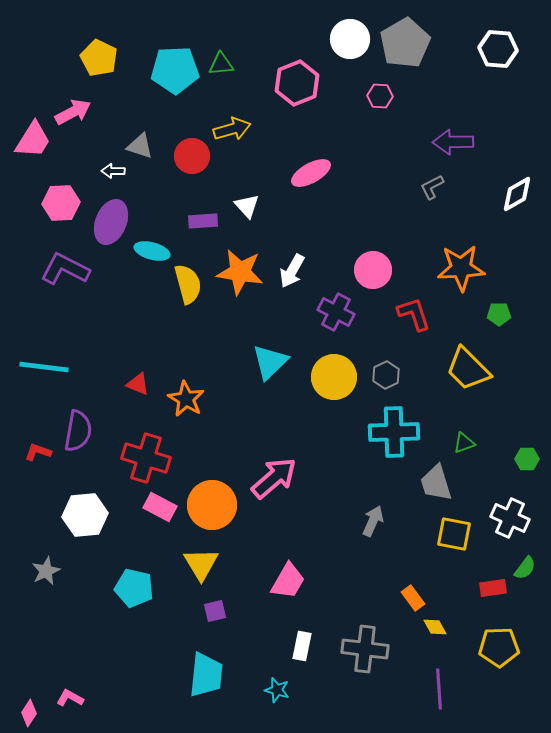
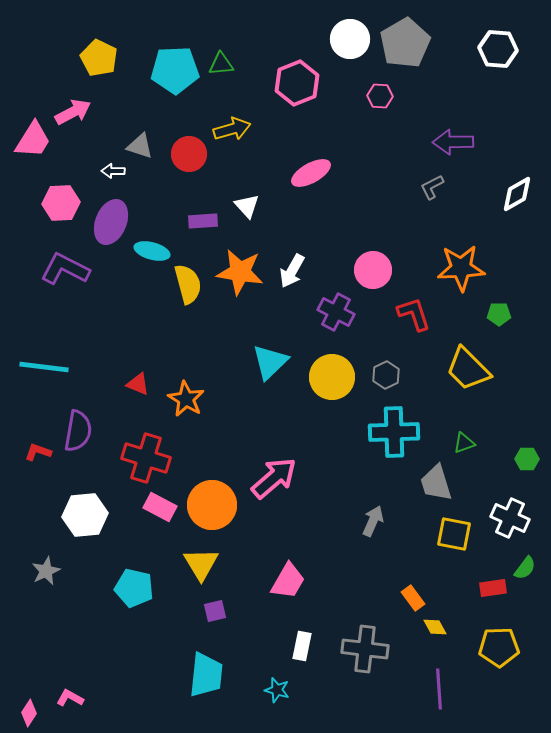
red circle at (192, 156): moved 3 px left, 2 px up
yellow circle at (334, 377): moved 2 px left
